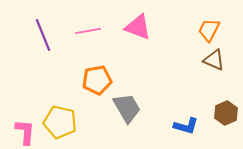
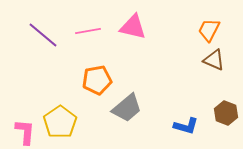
pink triangle: moved 5 px left; rotated 8 degrees counterclockwise
purple line: rotated 28 degrees counterclockwise
gray trapezoid: rotated 80 degrees clockwise
brown hexagon: rotated 15 degrees counterclockwise
yellow pentagon: rotated 24 degrees clockwise
